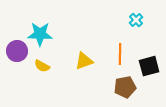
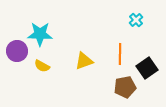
black square: moved 2 px left, 2 px down; rotated 20 degrees counterclockwise
